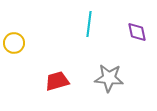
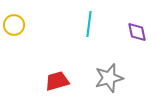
yellow circle: moved 18 px up
gray star: rotated 20 degrees counterclockwise
